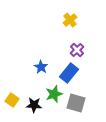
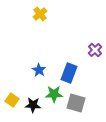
yellow cross: moved 30 px left, 6 px up
purple cross: moved 18 px right
blue star: moved 2 px left, 3 px down
blue rectangle: rotated 18 degrees counterclockwise
green star: rotated 18 degrees clockwise
black star: moved 1 px left
